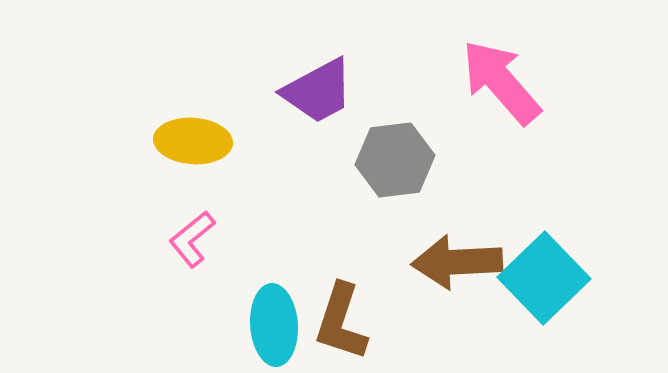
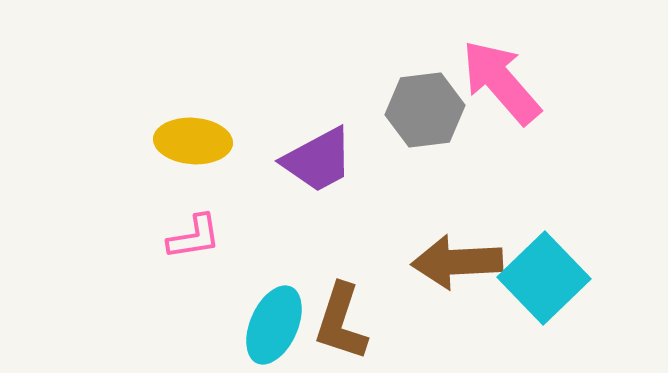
purple trapezoid: moved 69 px down
gray hexagon: moved 30 px right, 50 px up
pink L-shape: moved 2 px right, 2 px up; rotated 150 degrees counterclockwise
cyan ellipse: rotated 28 degrees clockwise
